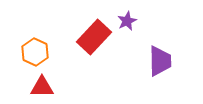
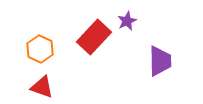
orange hexagon: moved 5 px right, 3 px up
red triangle: rotated 20 degrees clockwise
